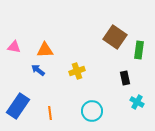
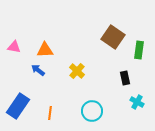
brown square: moved 2 px left
yellow cross: rotated 28 degrees counterclockwise
orange line: rotated 16 degrees clockwise
